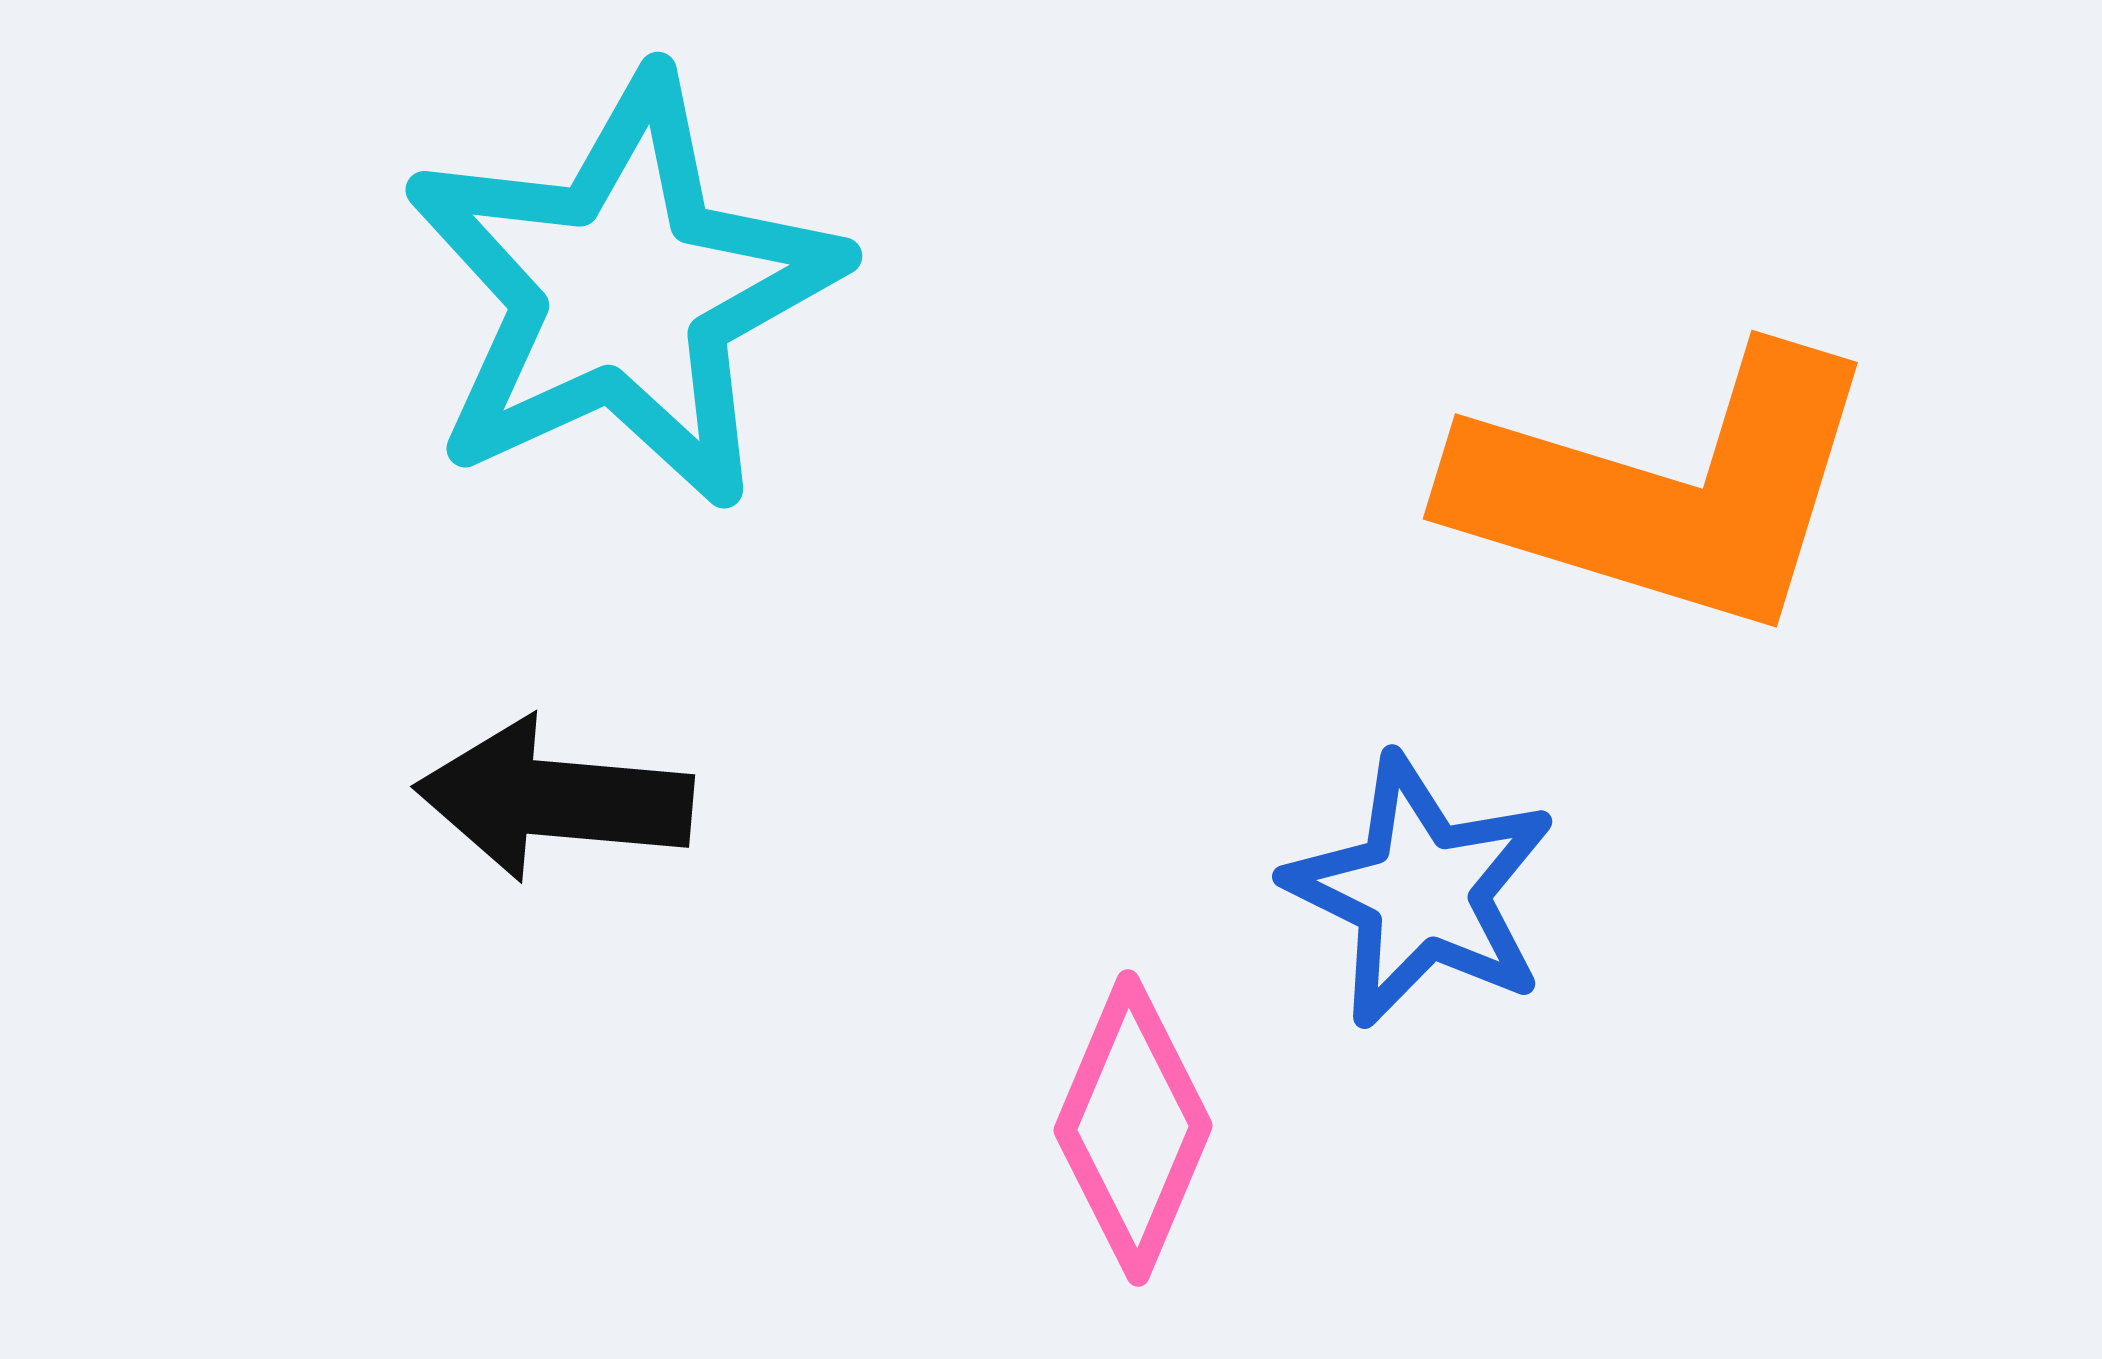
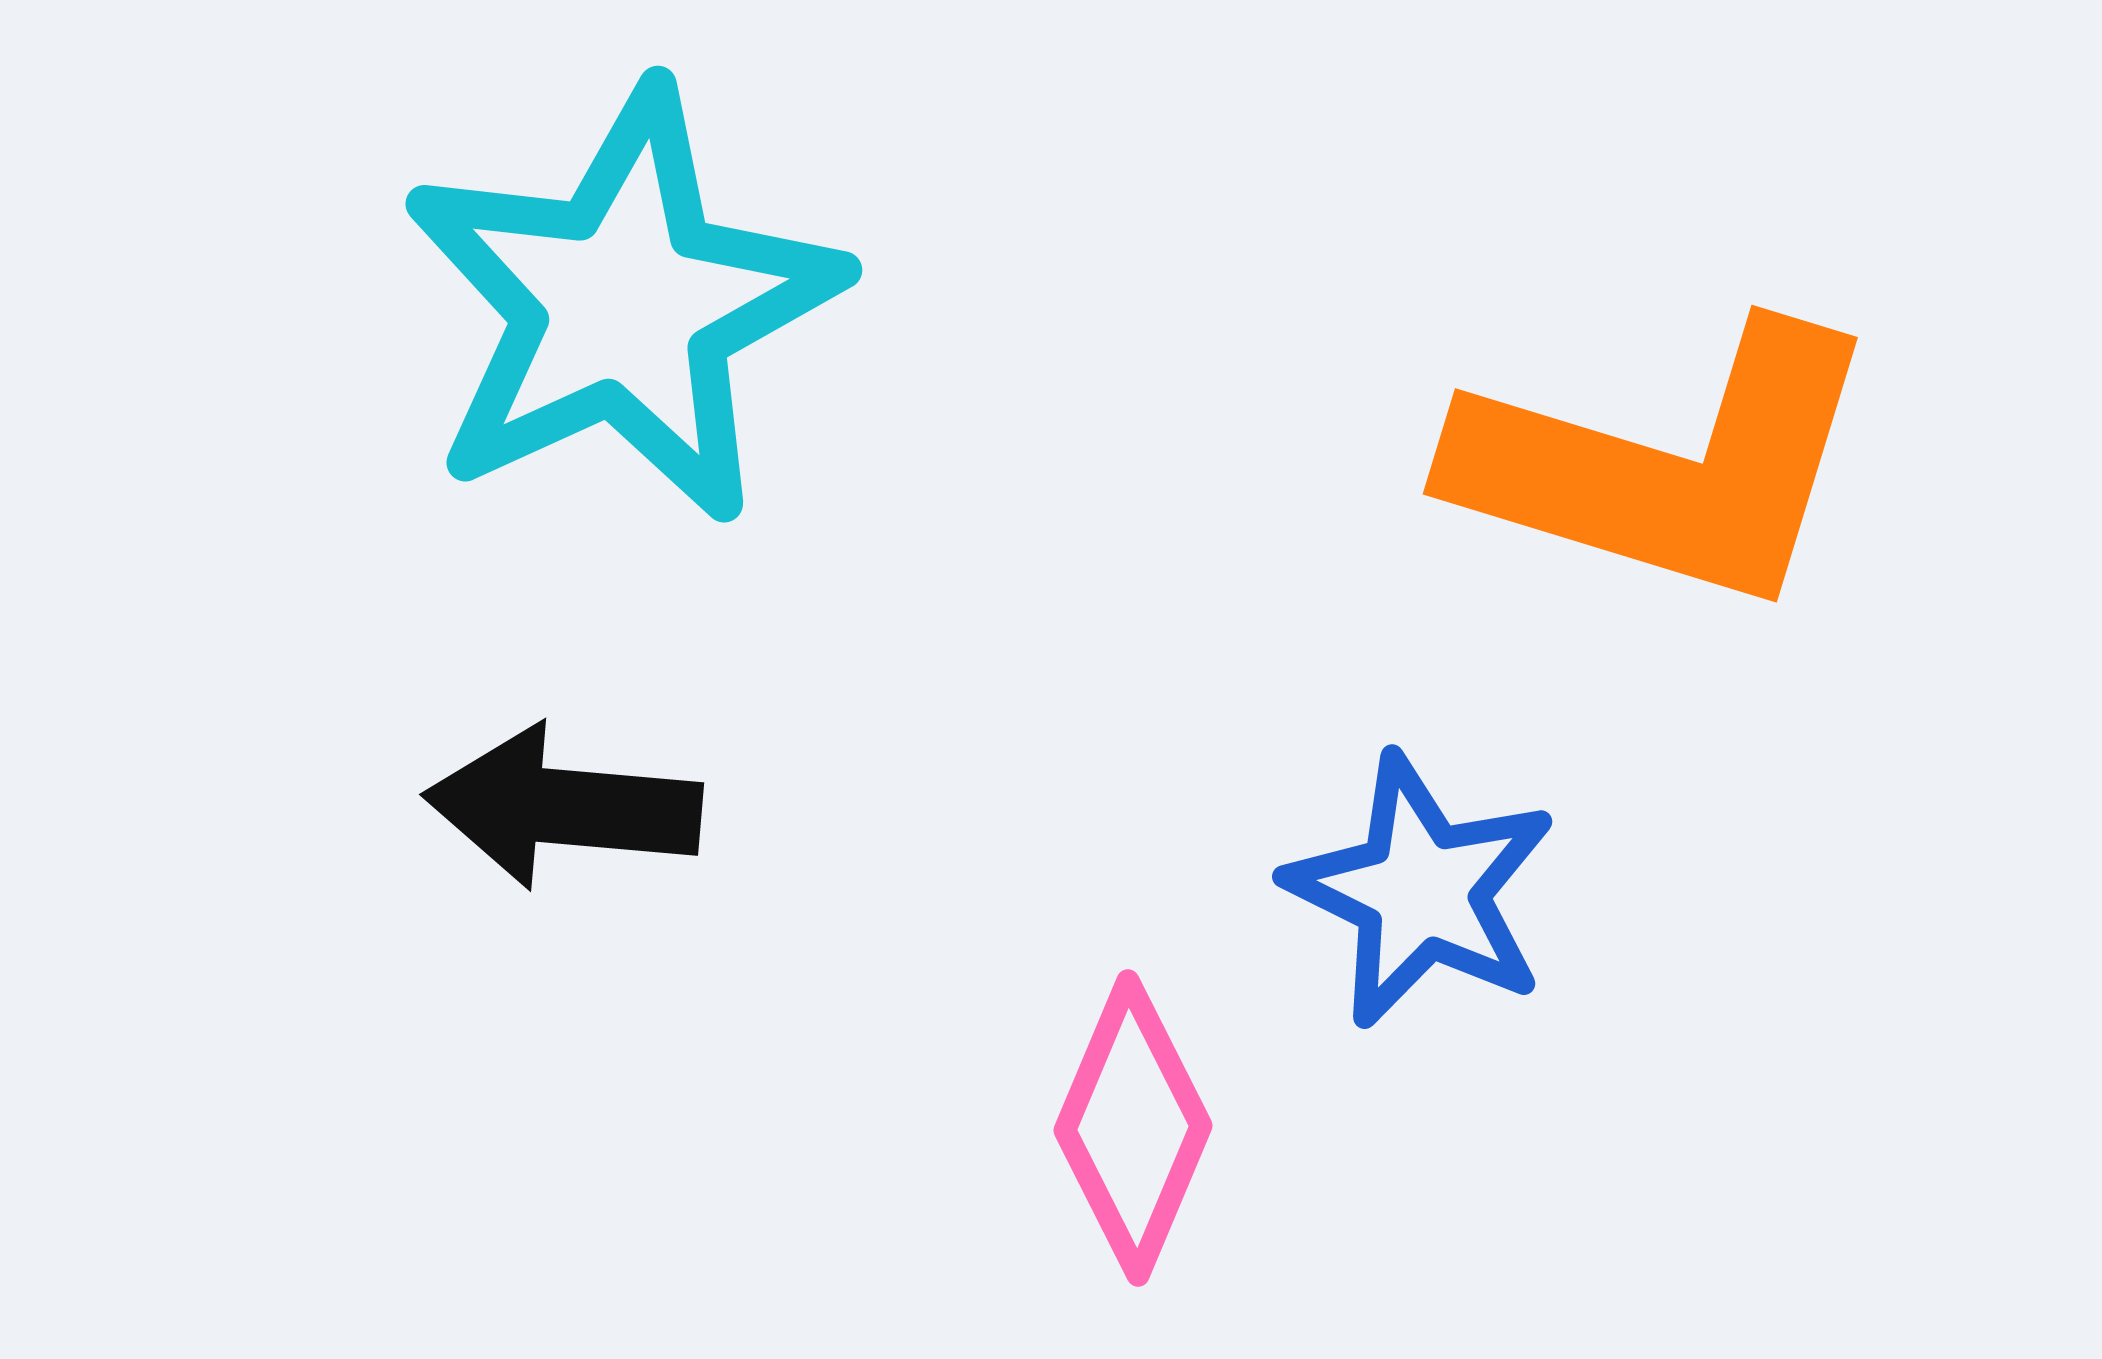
cyan star: moved 14 px down
orange L-shape: moved 25 px up
black arrow: moved 9 px right, 8 px down
